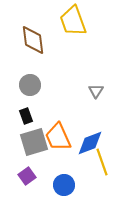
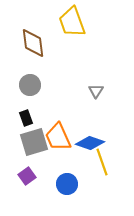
yellow trapezoid: moved 1 px left, 1 px down
brown diamond: moved 3 px down
black rectangle: moved 2 px down
blue diamond: rotated 40 degrees clockwise
blue circle: moved 3 px right, 1 px up
